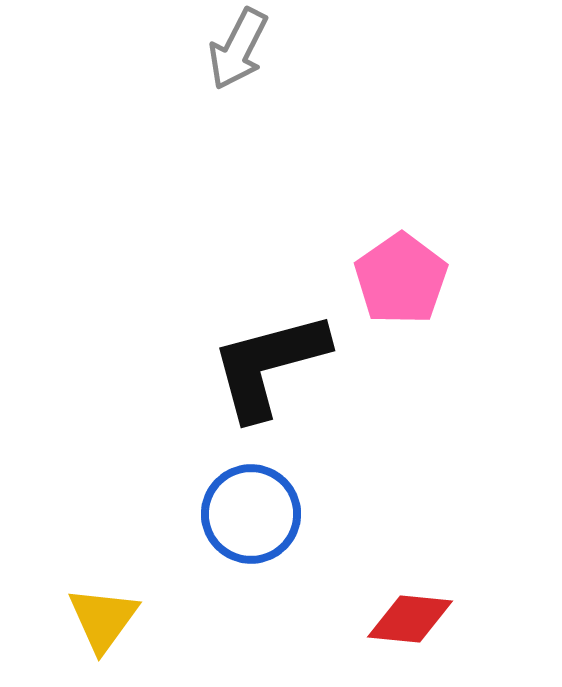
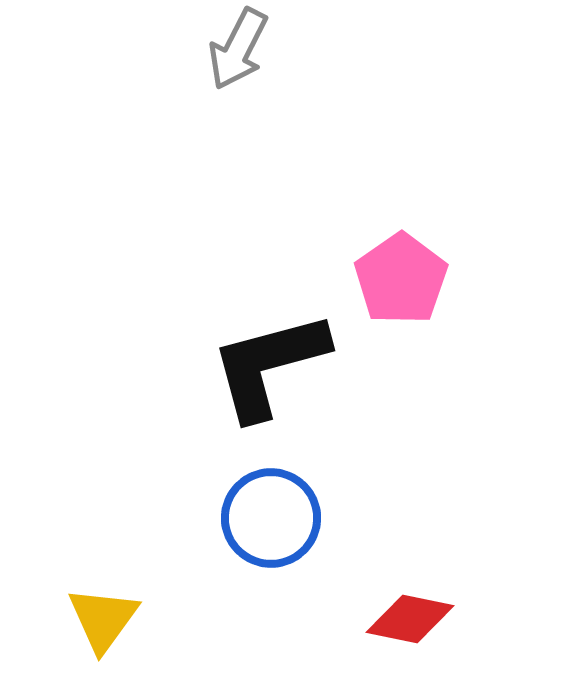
blue circle: moved 20 px right, 4 px down
red diamond: rotated 6 degrees clockwise
